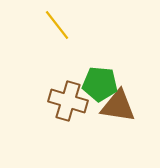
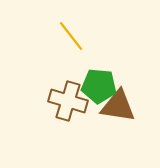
yellow line: moved 14 px right, 11 px down
green pentagon: moved 1 px left, 2 px down
